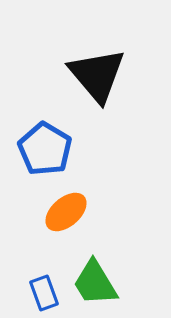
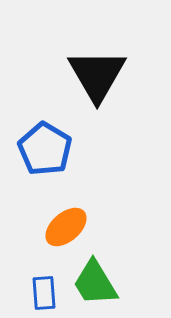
black triangle: rotated 10 degrees clockwise
orange ellipse: moved 15 px down
blue rectangle: rotated 16 degrees clockwise
